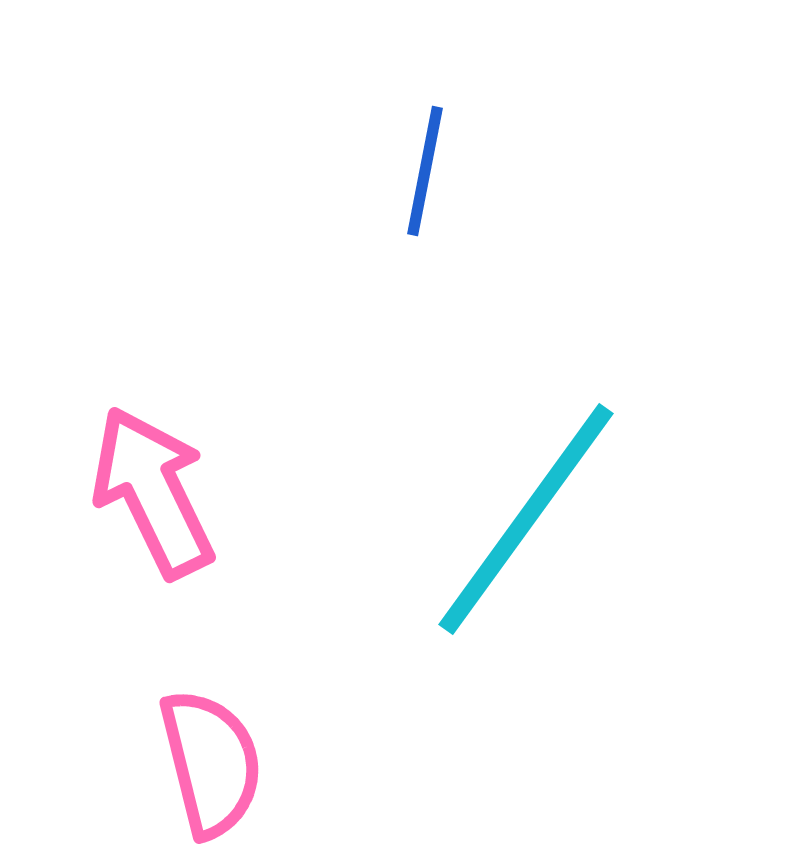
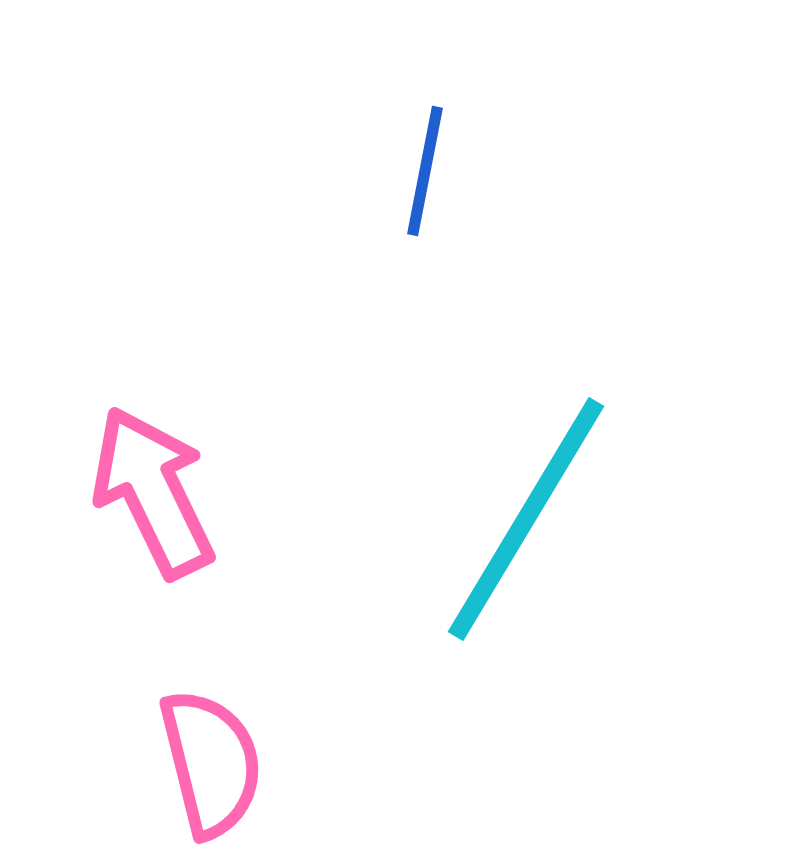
cyan line: rotated 5 degrees counterclockwise
